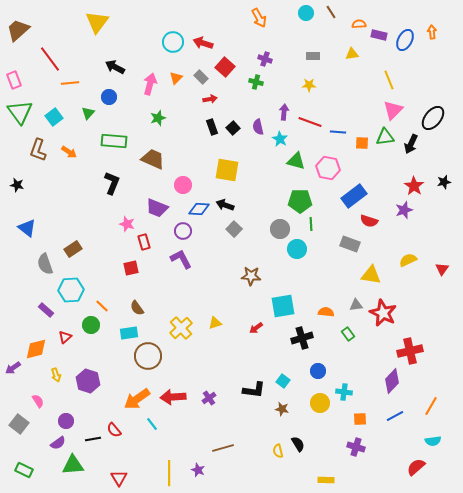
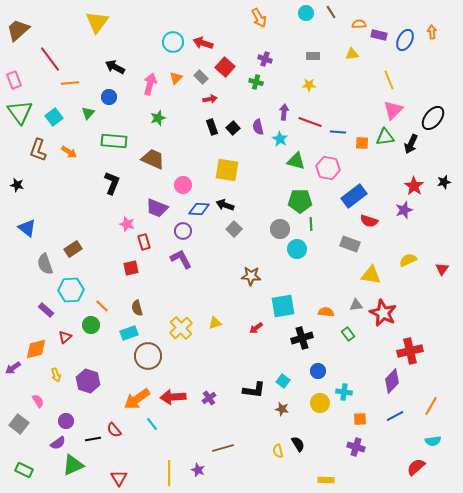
brown semicircle at (137, 308): rotated 21 degrees clockwise
cyan rectangle at (129, 333): rotated 12 degrees counterclockwise
green triangle at (73, 465): rotated 20 degrees counterclockwise
